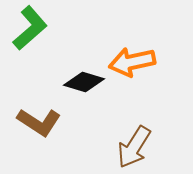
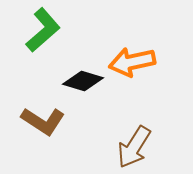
green L-shape: moved 13 px right, 2 px down
black diamond: moved 1 px left, 1 px up
brown L-shape: moved 4 px right, 1 px up
